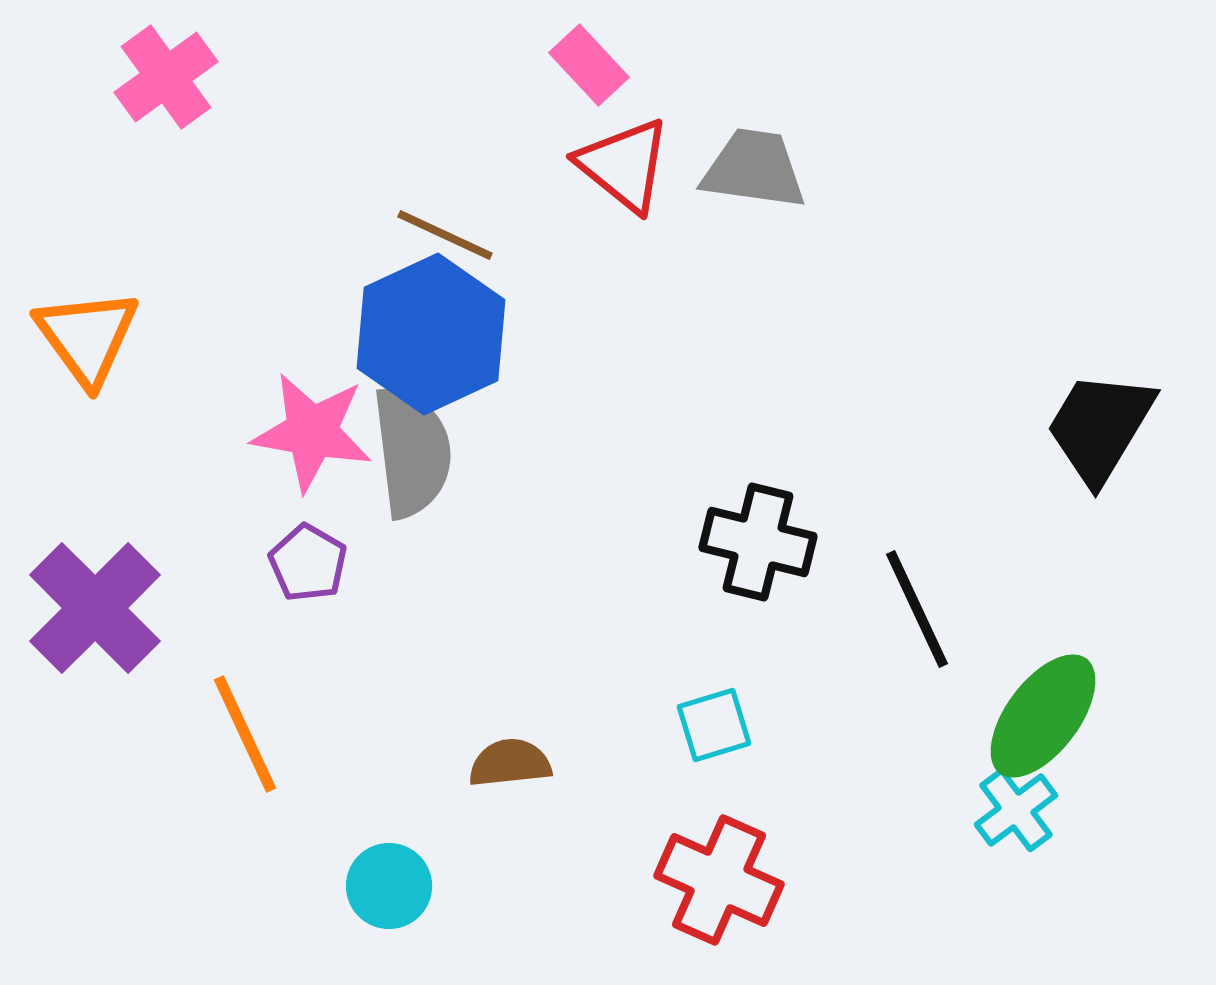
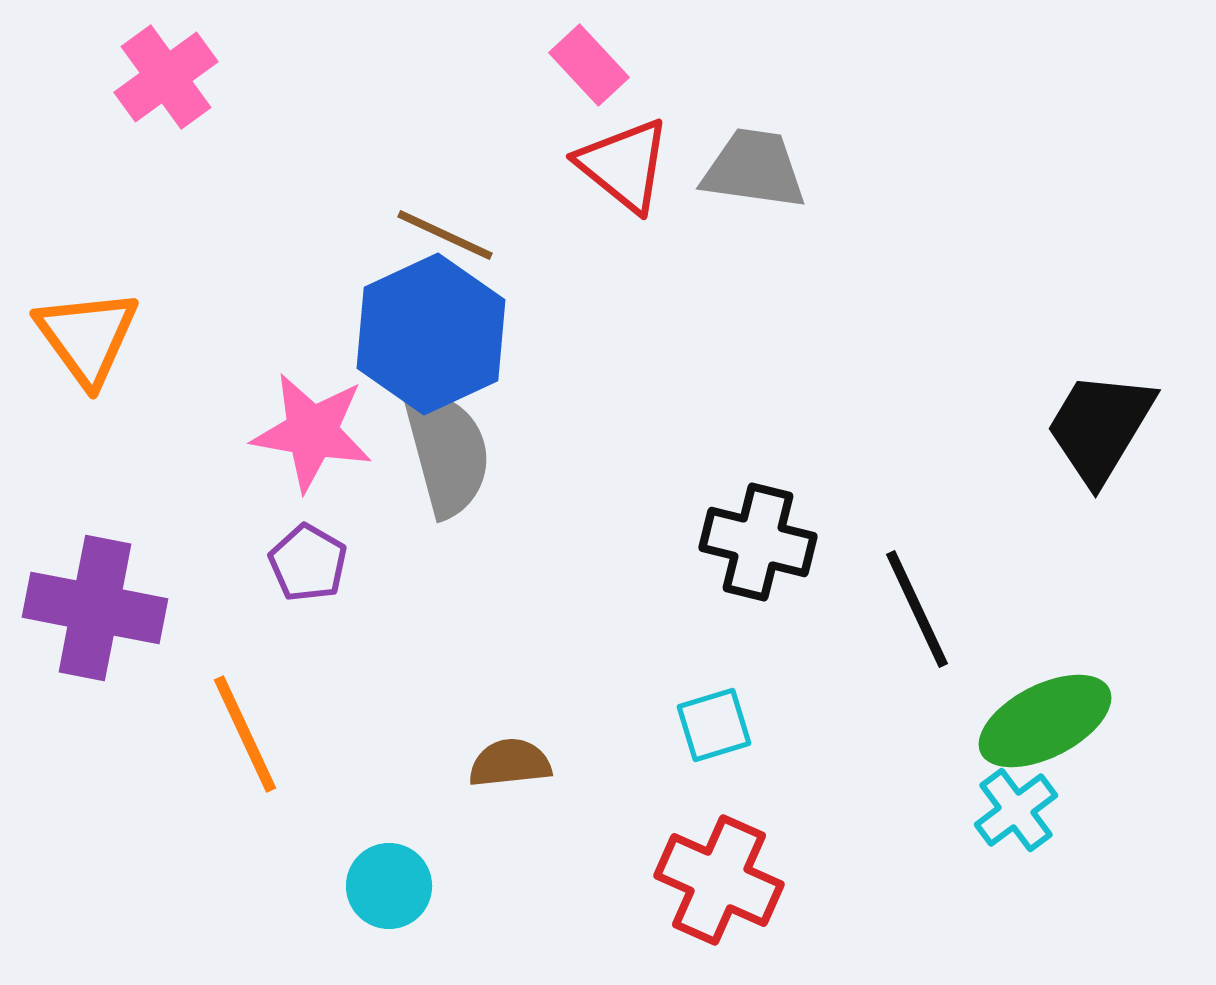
gray semicircle: moved 35 px right; rotated 8 degrees counterclockwise
purple cross: rotated 34 degrees counterclockwise
green ellipse: moved 2 px right, 5 px down; rotated 26 degrees clockwise
